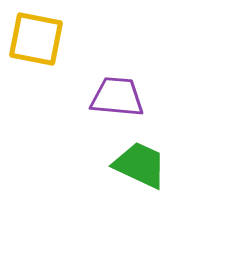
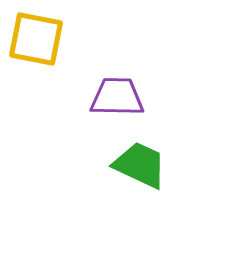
purple trapezoid: rotated 4 degrees counterclockwise
